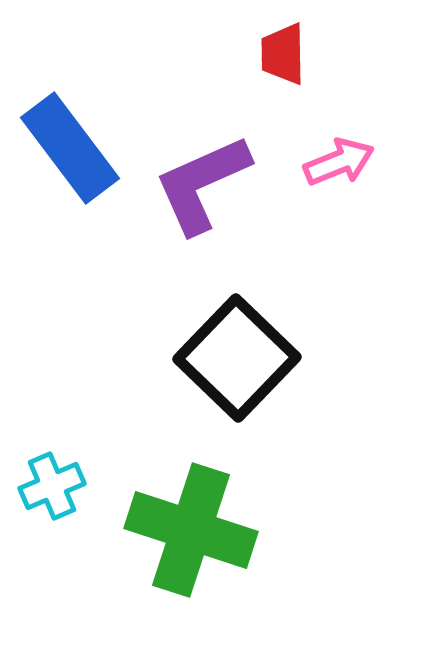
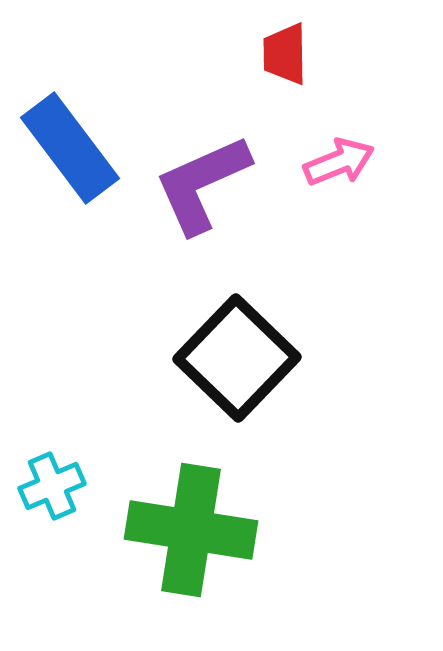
red trapezoid: moved 2 px right
green cross: rotated 9 degrees counterclockwise
